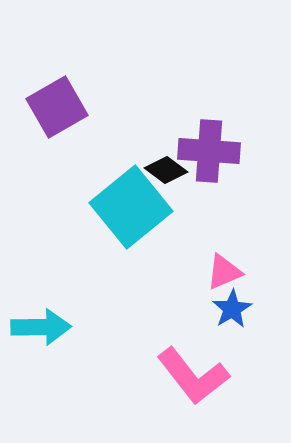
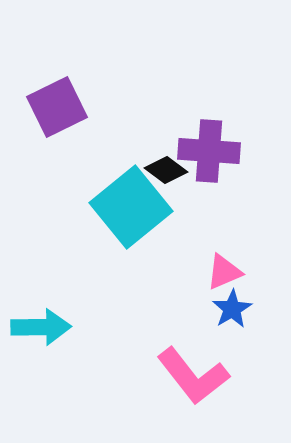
purple square: rotated 4 degrees clockwise
